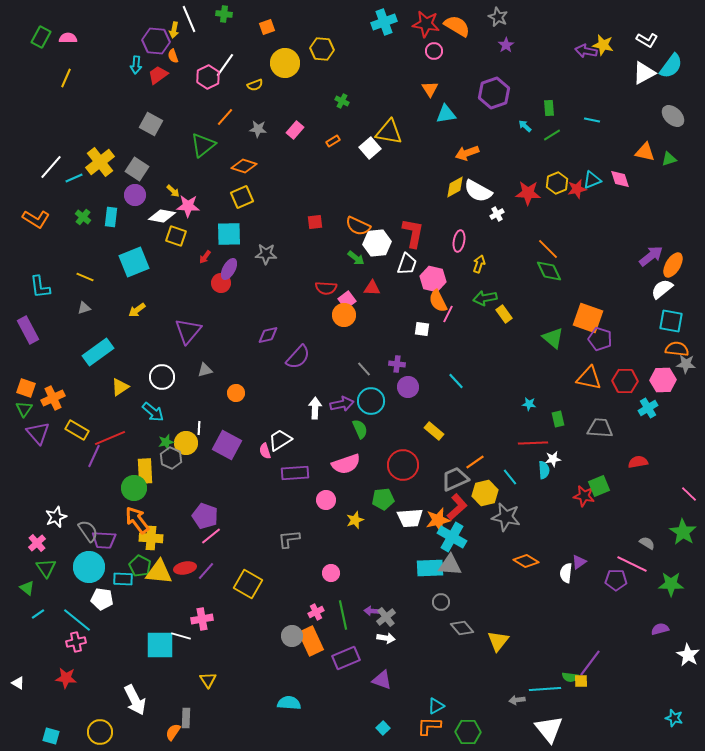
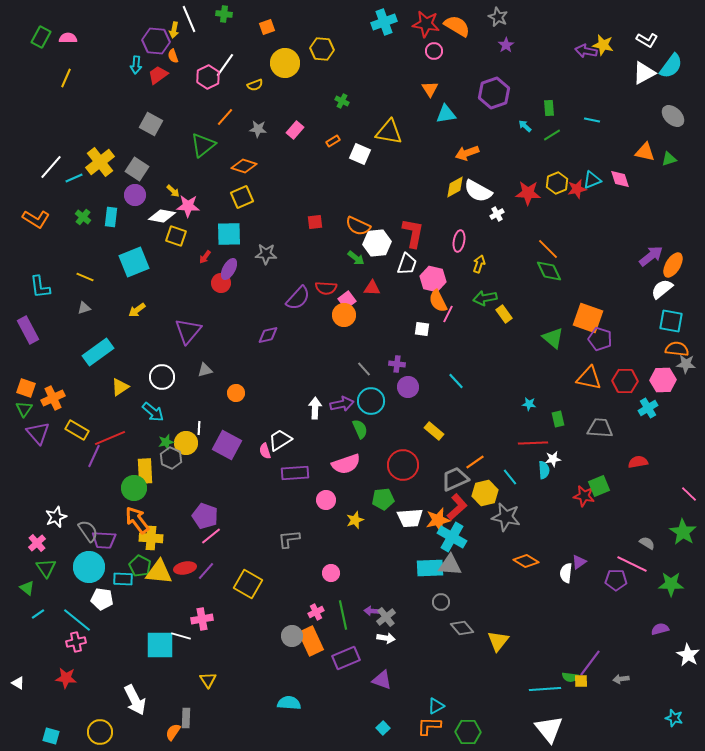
white square at (370, 148): moved 10 px left, 6 px down; rotated 25 degrees counterclockwise
purple semicircle at (298, 357): moved 59 px up
gray arrow at (517, 700): moved 104 px right, 21 px up
